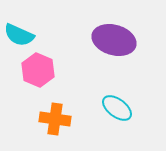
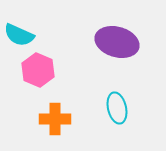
purple ellipse: moved 3 px right, 2 px down
cyan ellipse: rotated 40 degrees clockwise
orange cross: rotated 8 degrees counterclockwise
